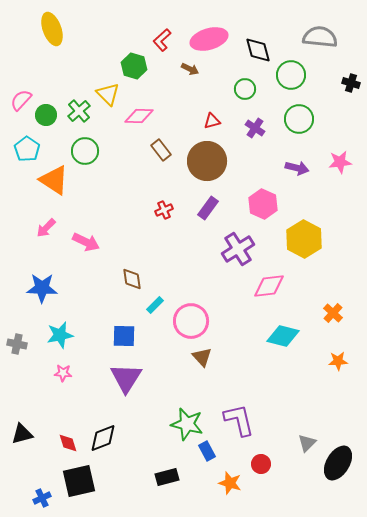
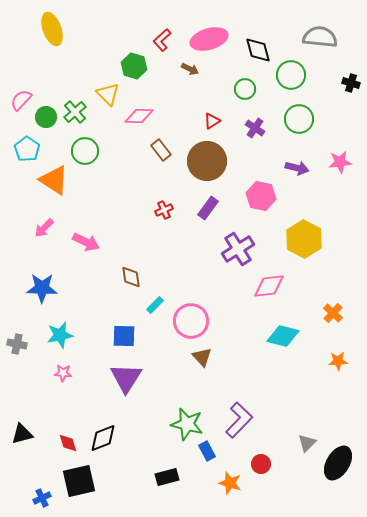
green cross at (79, 111): moved 4 px left, 1 px down
green circle at (46, 115): moved 2 px down
red triangle at (212, 121): rotated 18 degrees counterclockwise
pink hexagon at (263, 204): moved 2 px left, 8 px up; rotated 12 degrees counterclockwise
pink arrow at (46, 228): moved 2 px left
brown diamond at (132, 279): moved 1 px left, 2 px up
purple L-shape at (239, 420): rotated 57 degrees clockwise
